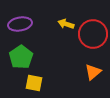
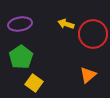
orange triangle: moved 5 px left, 3 px down
yellow square: rotated 24 degrees clockwise
